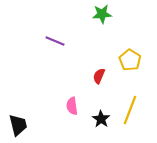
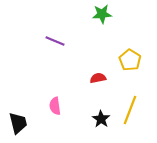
red semicircle: moved 1 px left, 2 px down; rotated 56 degrees clockwise
pink semicircle: moved 17 px left
black trapezoid: moved 2 px up
